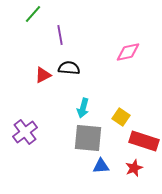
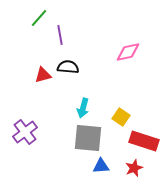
green line: moved 6 px right, 4 px down
black semicircle: moved 1 px left, 1 px up
red triangle: rotated 12 degrees clockwise
